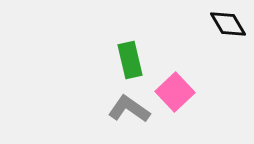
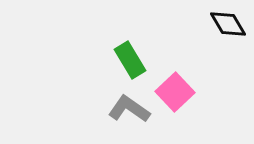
green rectangle: rotated 18 degrees counterclockwise
